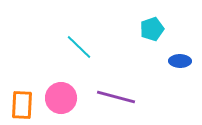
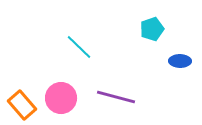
orange rectangle: rotated 44 degrees counterclockwise
